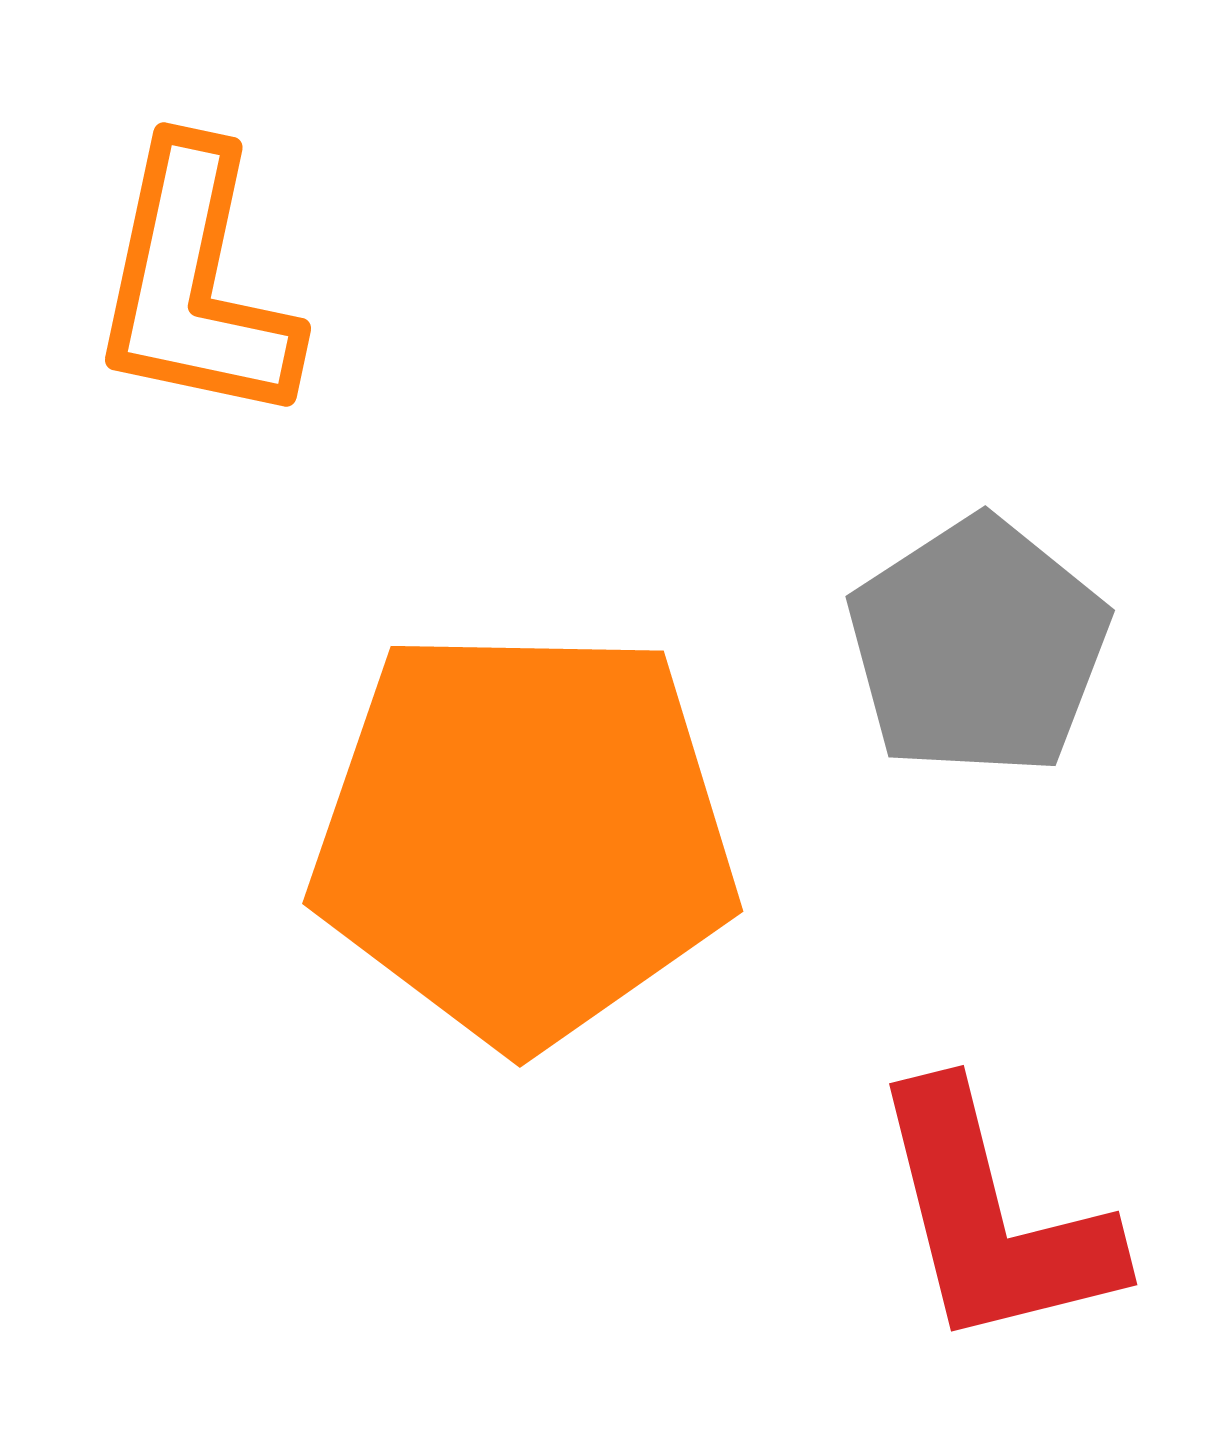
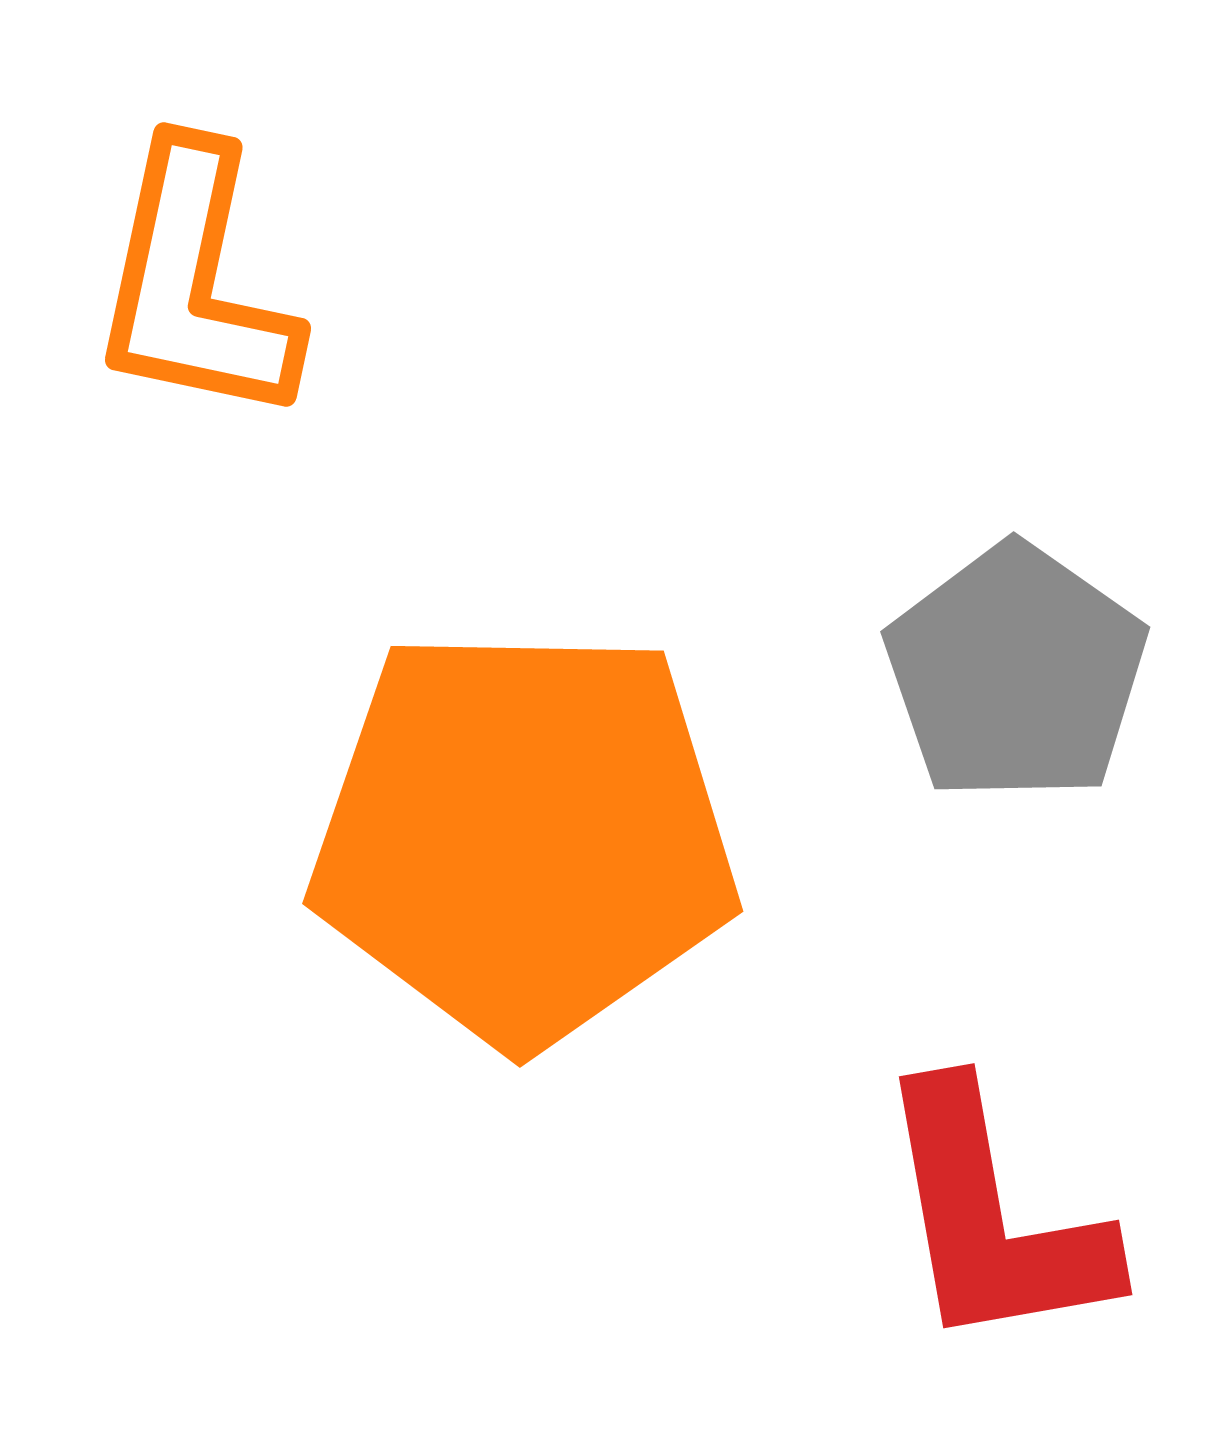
gray pentagon: moved 38 px right, 26 px down; rotated 4 degrees counterclockwise
red L-shape: rotated 4 degrees clockwise
